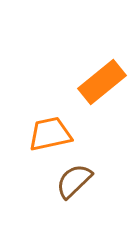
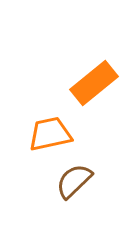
orange rectangle: moved 8 px left, 1 px down
